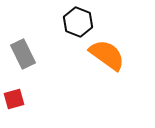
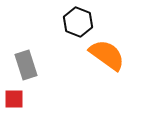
gray rectangle: moved 3 px right, 11 px down; rotated 8 degrees clockwise
red square: rotated 15 degrees clockwise
